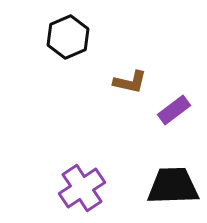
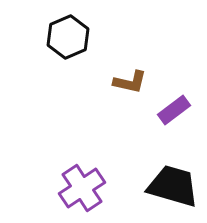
black trapezoid: rotated 18 degrees clockwise
